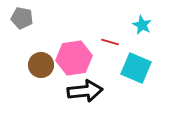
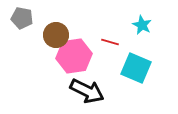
pink hexagon: moved 2 px up
brown circle: moved 15 px right, 30 px up
black arrow: moved 2 px right; rotated 32 degrees clockwise
